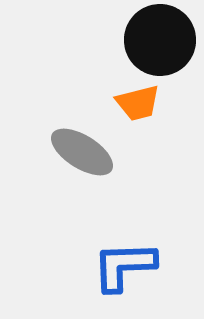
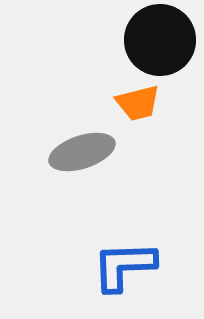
gray ellipse: rotated 50 degrees counterclockwise
